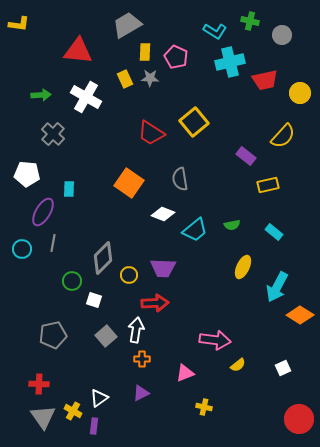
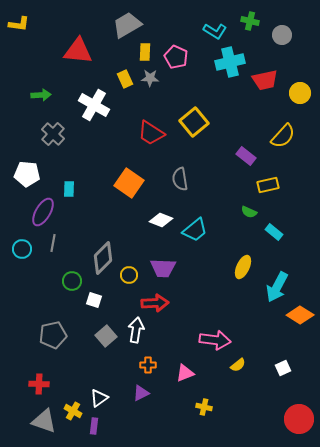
white cross at (86, 97): moved 8 px right, 8 px down
white diamond at (163, 214): moved 2 px left, 6 px down
green semicircle at (232, 225): moved 17 px right, 13 px up; rotated 35 degrees clockwise
orange cross at (142, 359): moved 6 px right, 6 px down
gray triangle at (43, 417): moved 1 px right, 4 px down; rotated 36 degrees counterclockwise
